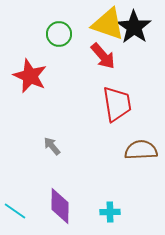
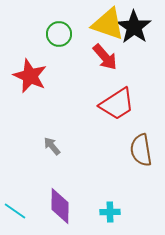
red arrow: moved 2 px right, 1 px down
red trapezoid: rotated 66 degrees clockwise
brown semicircle: rotated 96 degrees counterclockwise
